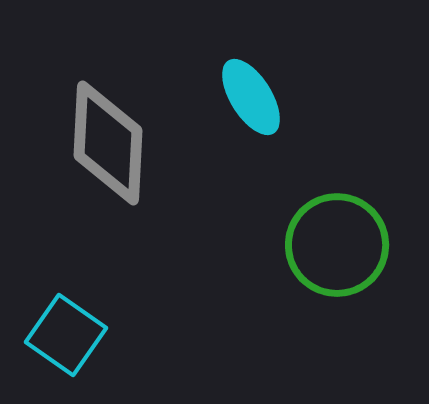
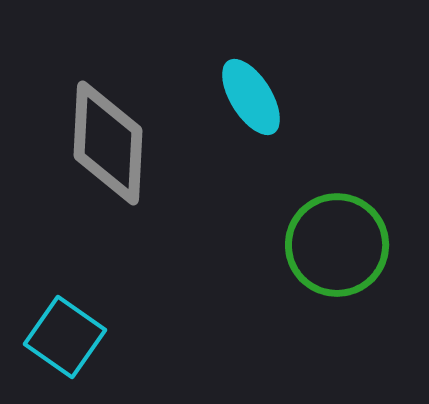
cyan square: moved 1 px left, 2 px down
